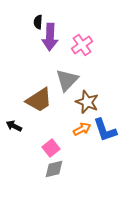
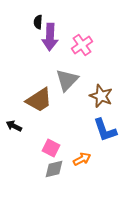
brown star: moved 14 px right, 6 px up
orange arrow: moved 30 px down
pink square: rotated 24 degrees counterclockwise
